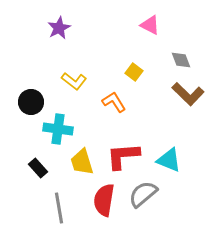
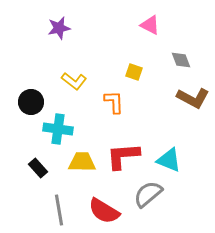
purple star: rotated 15 degrees clockwise
yellow square: rotated 18 degrees counterclockwise
brown L-shape: moved 5 px right, 4 px down; rotated 16 degrees counterclockwise
orange L-shape: rotated 30 degrees clockwise
yellow trapezoid: rotated 108 degrees clockwise
gray semicircle: moved 5 px right
red semicircle: moved 11 px down; rotated 68 degrees counterclockwise
gray line: moved 2 px down
